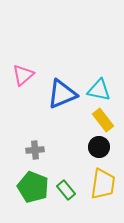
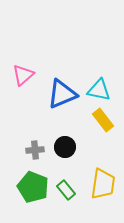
black circle: moved 34 px left
